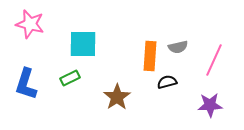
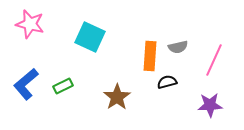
cyan square: moved 7 px right, 7 px up; rotated 24 degrees clockwise
green rectangle: moved 7 px left, 8 px down
blue L-shape: rotated 32 degrees clockwise
